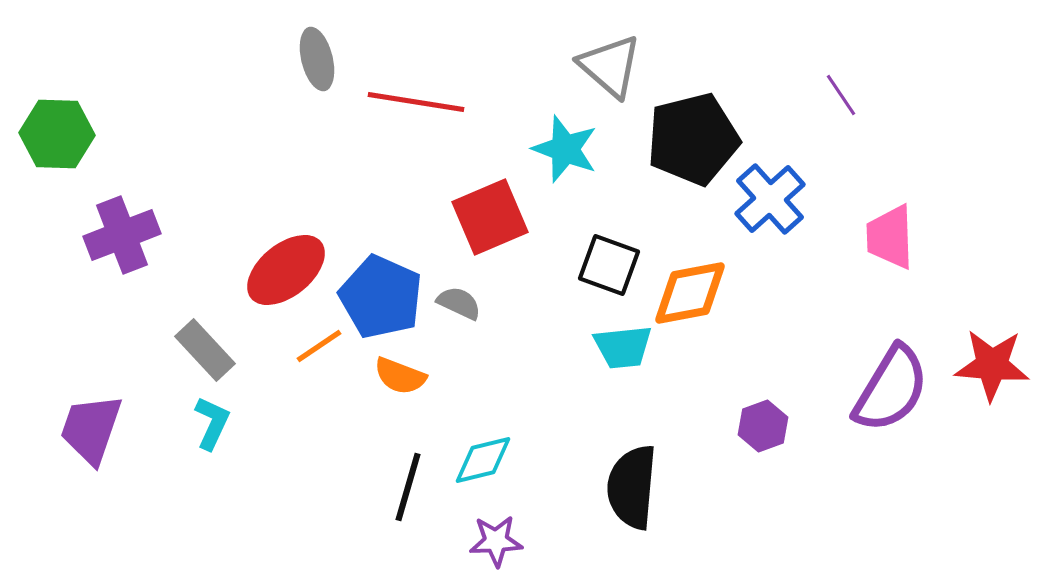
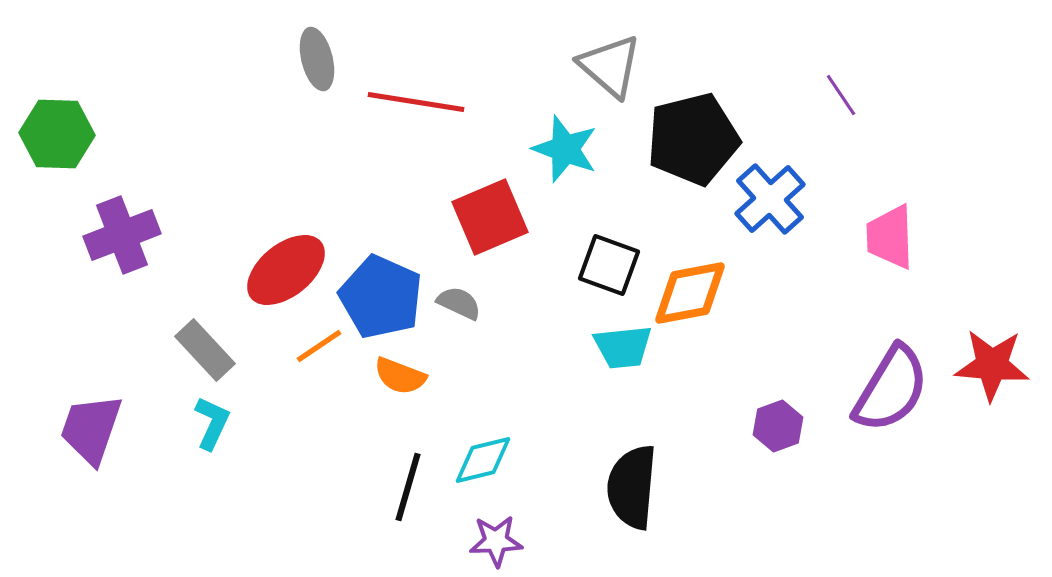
purple hexagon: moved 15 px right
